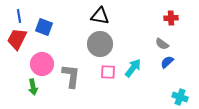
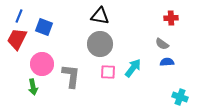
blue line: rotated 32 degrees clockwise
blue semicircle: rotated 40 degrees clockwise
